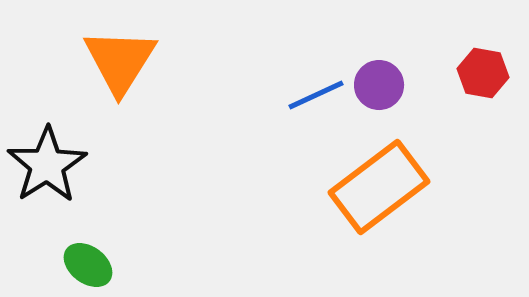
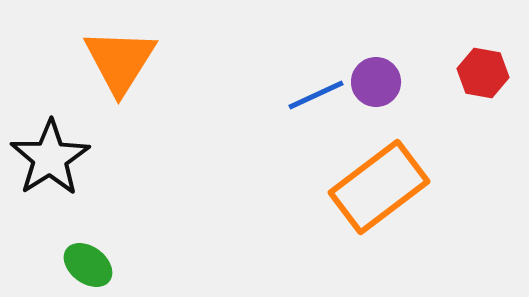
purple circle: moved 3 px left, 3 px up
black star: moved 3 px right, 7 px up
